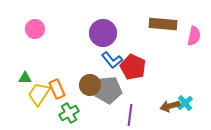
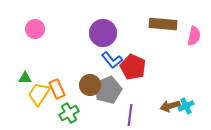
gray pentagon: rotated 16 degrees counterclockwise
cyan cross: moved 1 px right, 3 px down; rotated 14 degrees clockwise
